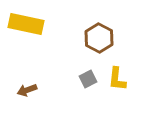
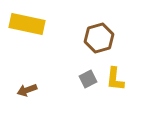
yellow rectangle: moved 1 px right
brown hexagon: rotated 16 degrees clockwise
yellow L-shape: moved 2 px left
